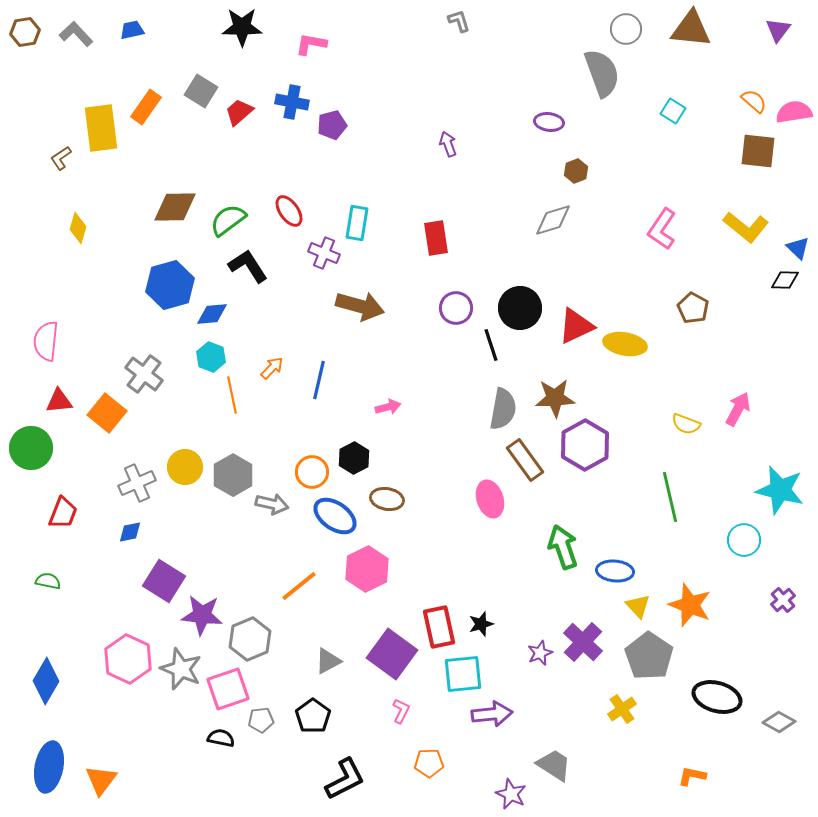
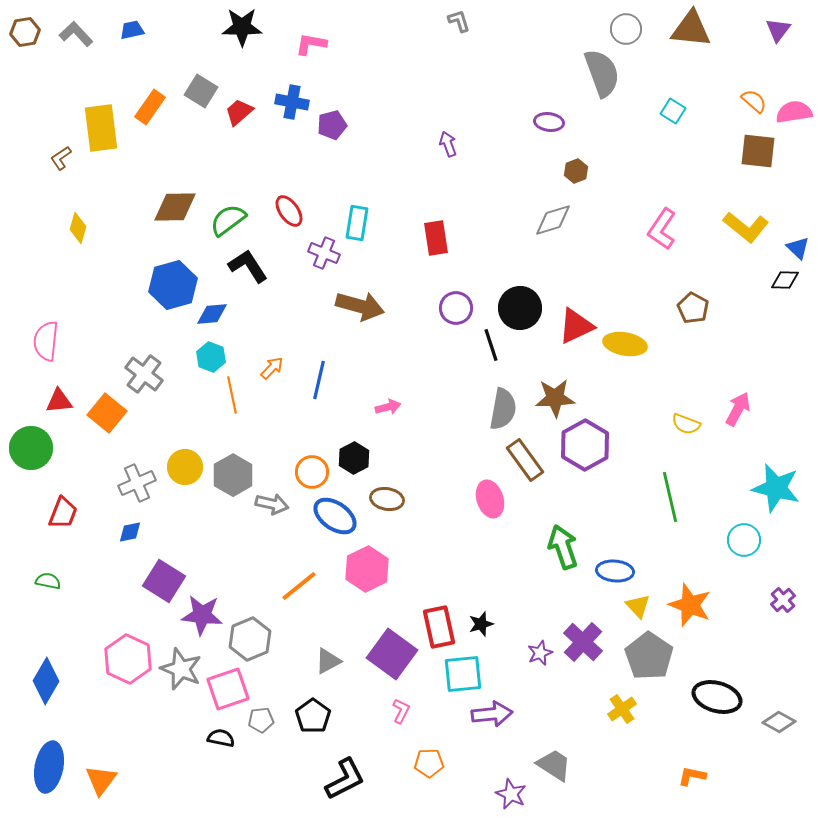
orange rectangle at (146, 107): moved 4 px right
blue hexagon at (170, 285): moved 3 px right
cyan star at (780, 490): moved 4 px left, 2 px up
